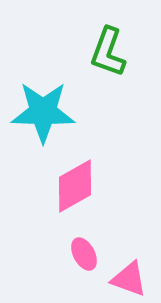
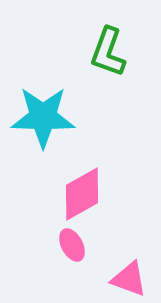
cyan star: moved 5 px down
pink diamond: moved 7 px right, 8 px down
pink ellipse: moved 12 px left, 9 px up
